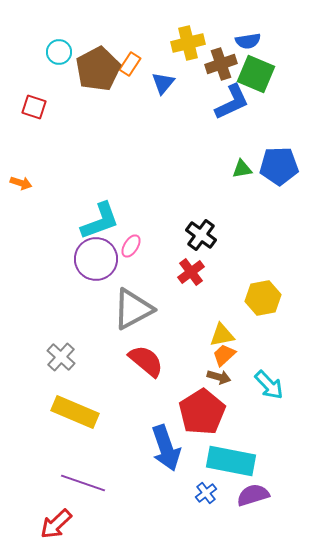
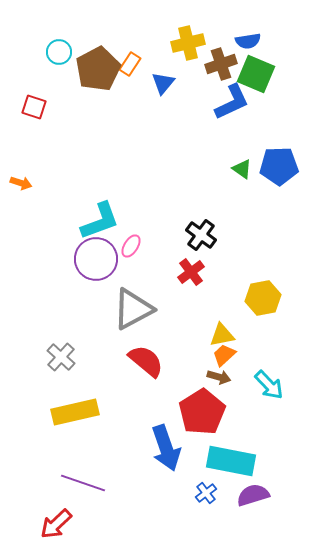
green triangle: rotated 45 degrees clockwise
yellow rectangle: rotated 36 degrees counterclockwise
